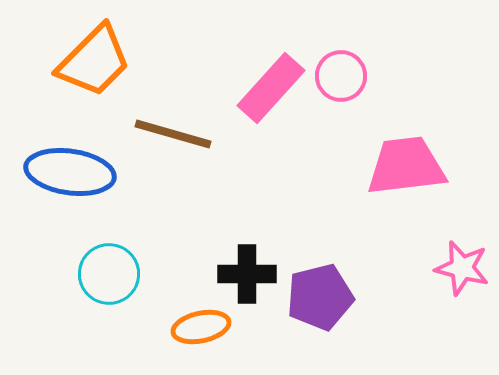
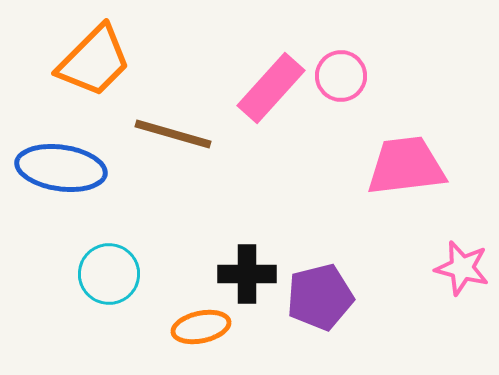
blue ellipse: moved 9 px left, 4 px up
